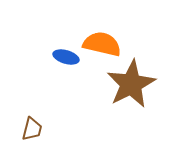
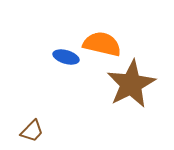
brown trapezoid: moved 2 px down; rotated 30 degrees clockwise
